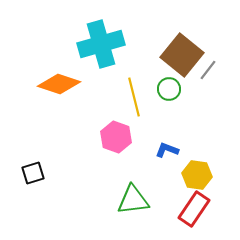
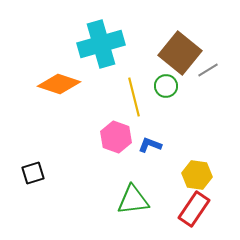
brown square: moved 2 px left, 2 px up
gray line: rotated 20 degrees clockwise
green circle: moved 3 px left, 3 px up
blue L-shape: moved 17 px left, 5 px up
